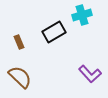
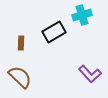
brown rectangle: moved 2 px right, 1 px down; rotated 24 degrees clockwise
